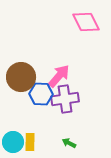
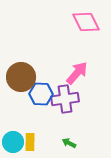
pink arrow: moved 18 px right, 3 px up
